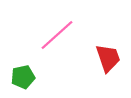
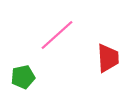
red trapezoid: rotated 16 degrees clockwise
